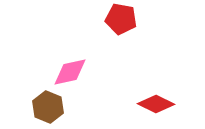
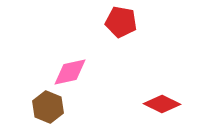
red pentagon: moved 3 px down
red diamond: moved 6 px right
